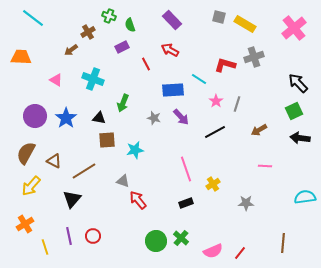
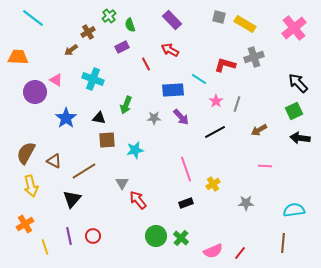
green cross at (109, 16): rotated 32 degrees clockwise
orange trapezoid at (21, 57): moved 3 px left
green arrow at (123, 103): moved 3 px right, 2 px down
purple circle at (35, 116): moved 24 px up
gray star at (154, 118): rotated 16 degrees counterclockwise
gray triangle at (123, 181): moved 1 px left, 2 px down; rotated 40 degrees clockwise
yellow arrow at (31, 186): rotated 55 degrees counterclockwise
cyan semicircle at (305, 197): moved 11 px left, 13 px down
green circle at (156, 241): moved 5 px up
